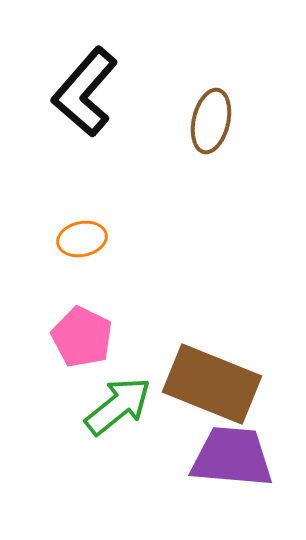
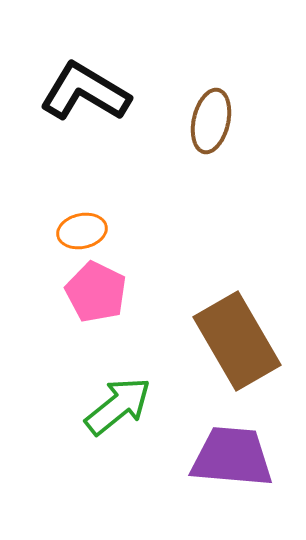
black L-shape: rotated 80 degrees clockwise
orange ellipse: moved 8 px up
pink pentagon: moved 14 px right, 45 px up
brown rectangle: moved 25 px right, 43 px up; rotated 38 degrees clockwise
